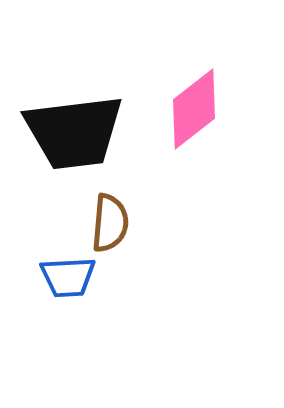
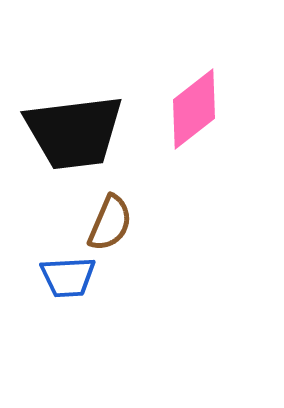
brown semicircle: rotated 18 degrees clockwise
